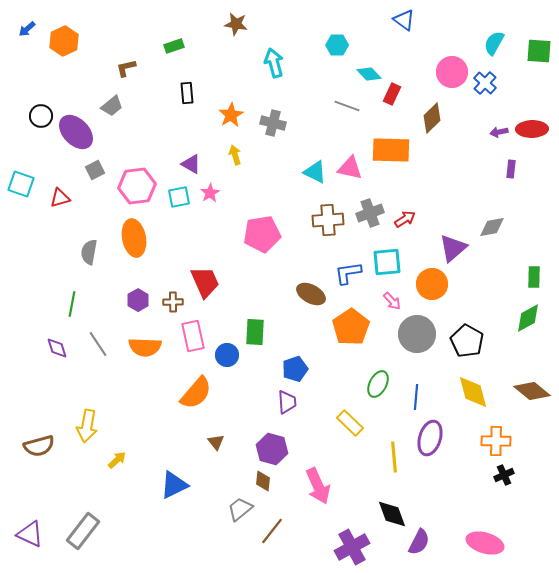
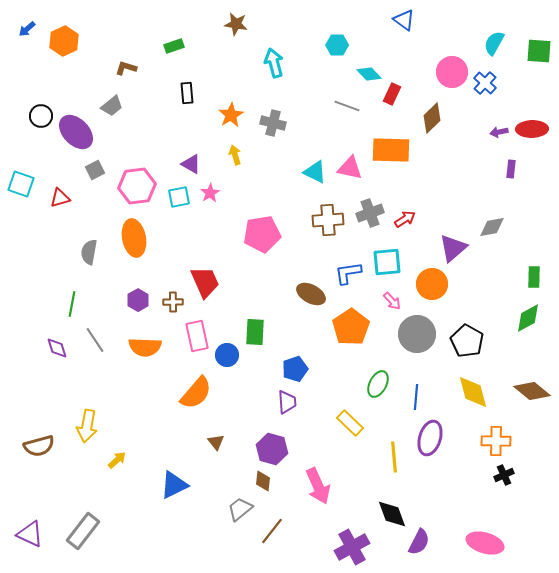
brown L-shape at (126, 68): rotated 30 degrees clockwise
pink rectangle at (193, 336): moved 4 px right
gray line at (98, 344): moved 3 px left, 4 px up
